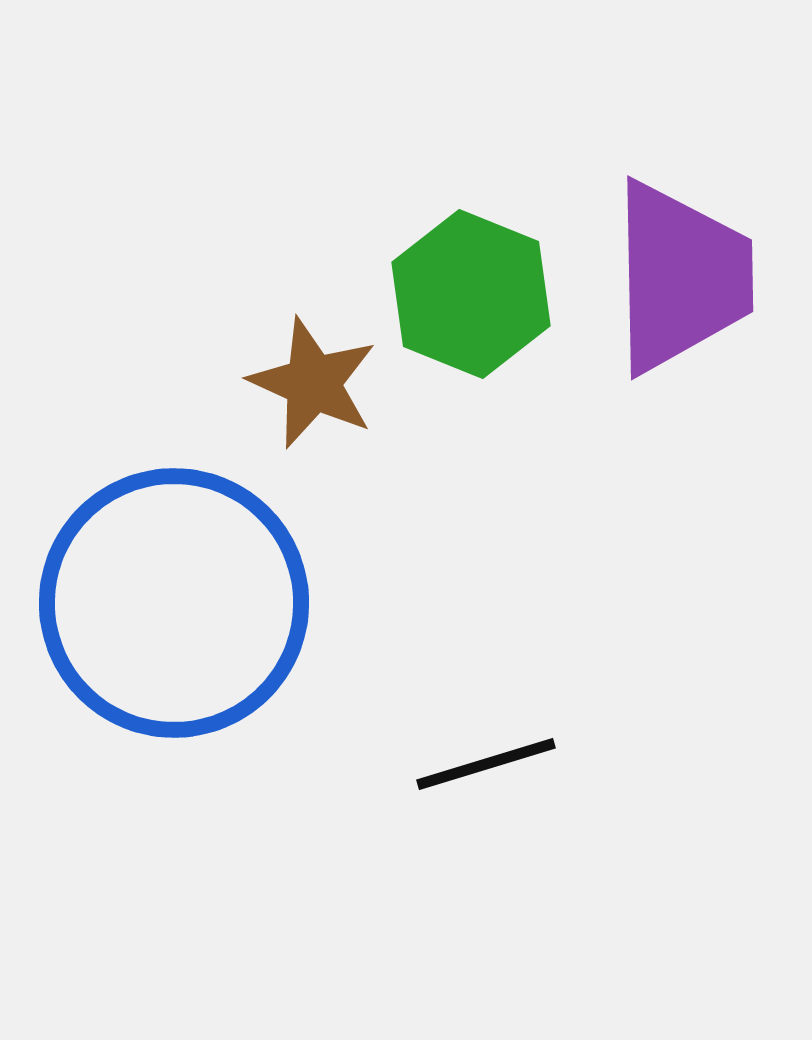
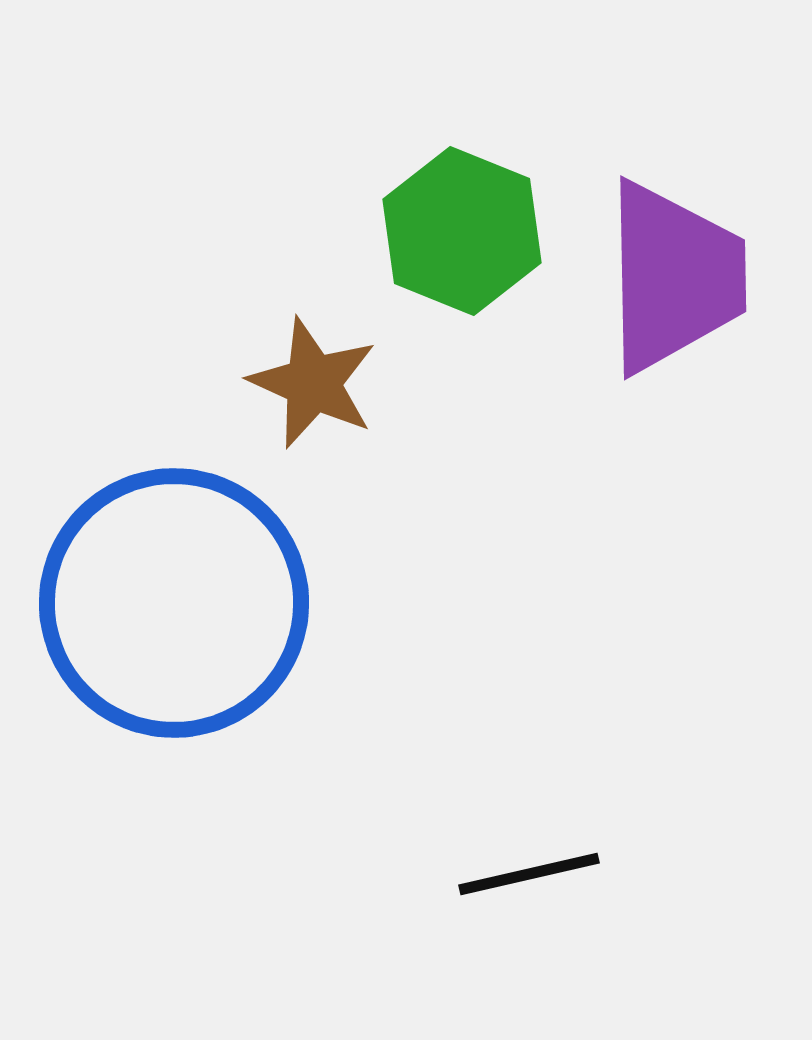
purple trapezoid: moved 7 px left
green hexagon: moved 9 px left, 63 px up
black line: moved 43 px right, 110 px down; rotated 4 degrees clockwise
